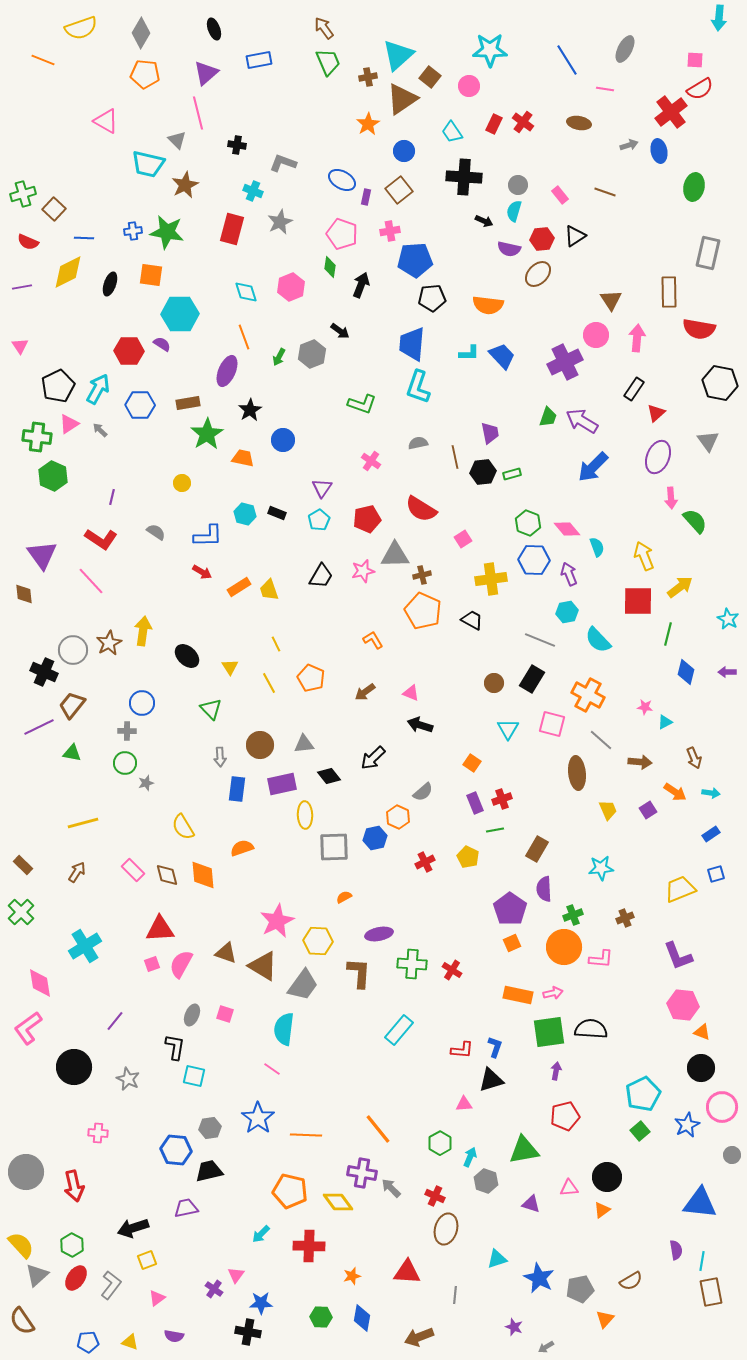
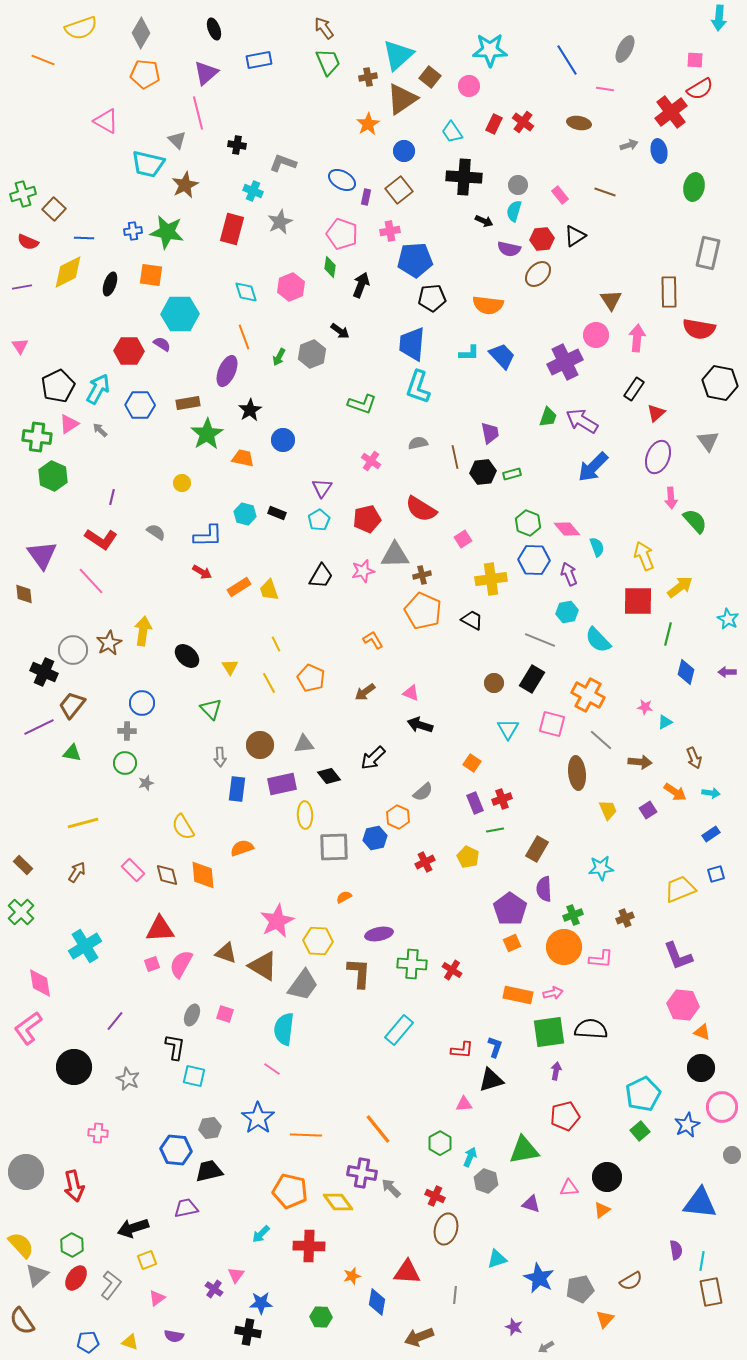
blue diamond at (362, 1318): moved 15 px right, 16 px up
